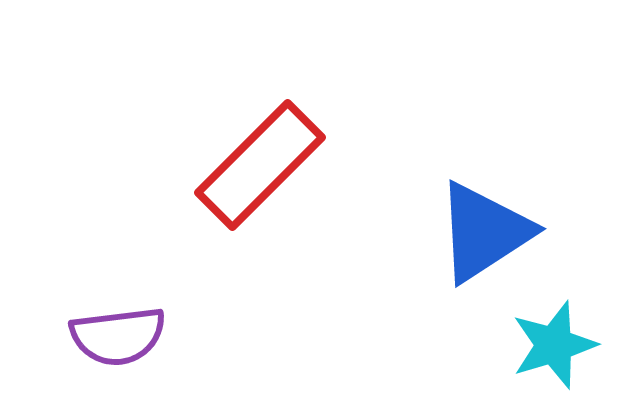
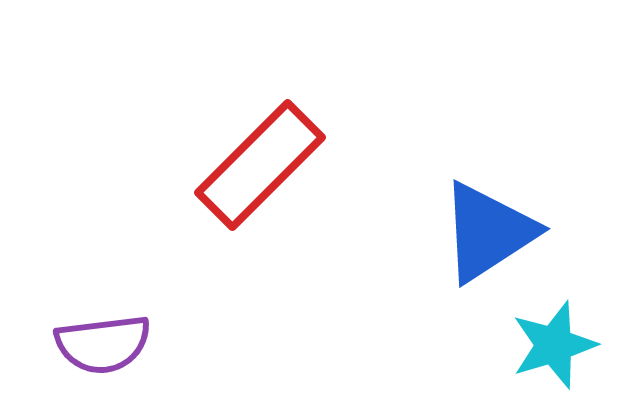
blue triangle: moved 4 px right
purple semicircle: moved 15 px left, 8 px down
